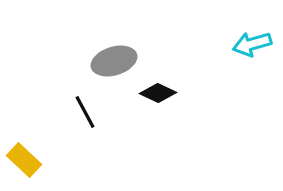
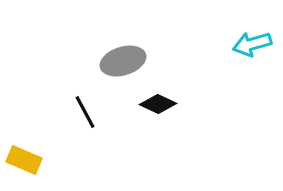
gray ellipse: moved 9 px right
black diamond: moved 11 px down
yellow rectangle: rotated 20 degrees counterclockwise
